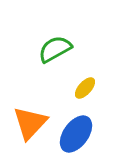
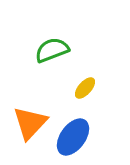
green semicircle: moved 3 px left, 1 px down; rotated 8 degrees clockwise
blue ellipse: moved 3 px left, 3 px down
